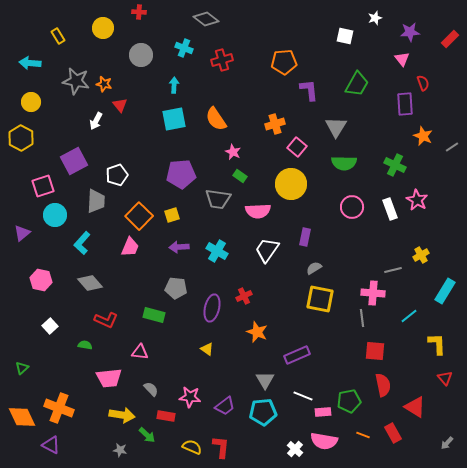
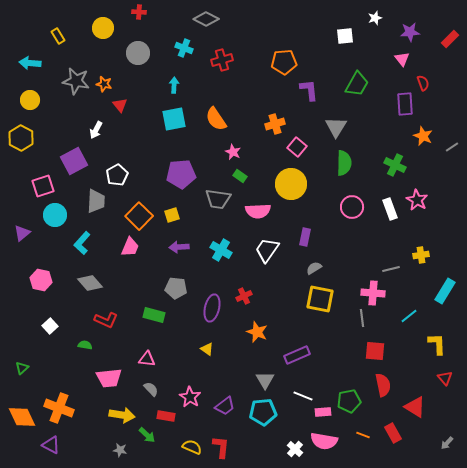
gray diamond at (206, 19): rotated 10 degrees counterclockwise
white square at (345, 36): rotated 18 degrees counterclockwise
gray circle at (141, 55): moved 3 px left, 2 px up
yellow circle at (31, 102): moved 1 px left, 2 px up
white arrow at (96, 121): moved 9 px down
green semicircle at (344, 163): rotated 90 degrees counterclockwise
white pentagon at (117, 175): rotated 10 degrees counterclockwise
cyan cross at (217, 251): moved 4 px right, 1 px up
yellow cross at (421, 255): rotated 21 degrees clockwise
gray line at (393, 270): moved 2 px left, 1 px up
pink triangle at (140, 352): moved 7 px right, 7 px down
pink star at (190, 397): rotated 25 degrees clockwise
